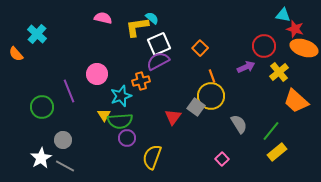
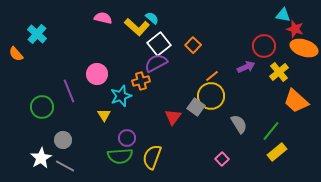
yellow L-shape: rotated 130 degrees counterclockwise
white square: rotated 15 degrees counterclockwise
orange square: moved 7 px left, 3 px up
purple semicircle: moved 2 px left, 2 px down
orange line: rotated 72 degrees clockwise
green semicircle: moved 35 px down
